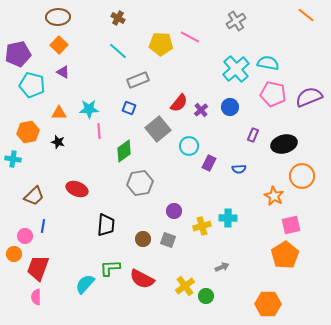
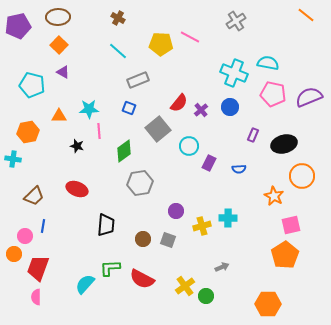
purple pentagon at (18, 54): moved 28 px up
cyan cross at (236, 69): moved 2 px left, 4 px down; rotated 28 degrees counterclockwise
orange triangle at (59, 113): moved 3 px down
black star at (58, 142): moved 19 px right, 4 px down
purple circle at (174, 211): moved 2 px right
